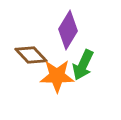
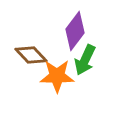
purple diamond: moved 7 px right, 1 px down; rotated 6 degrees clockwise
green arrow: moved 2 px right, 5 px up
